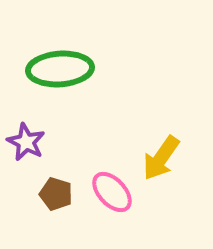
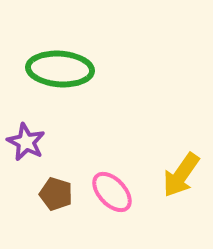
green ellipse: rotated 8 degrees clockwise
yellow arrow: moved 20 px right, 17 px down
